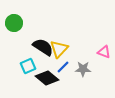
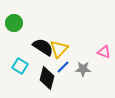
cyan square: moved 8 px left; rotated 35 degrees counterclockwise
black diamond: rotated 65 degrees clockwise
